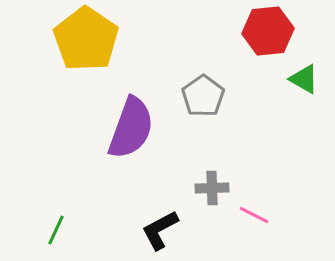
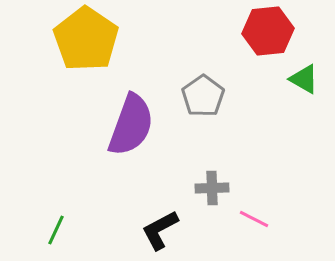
purple semicircle: moved 3 px up
pink line: moved 4 px down
